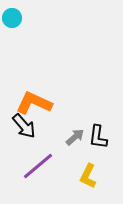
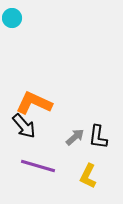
purple line: rotated 56 degrees clockwise
